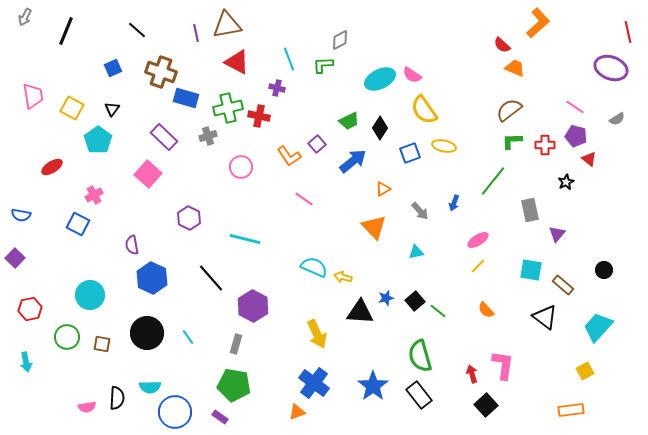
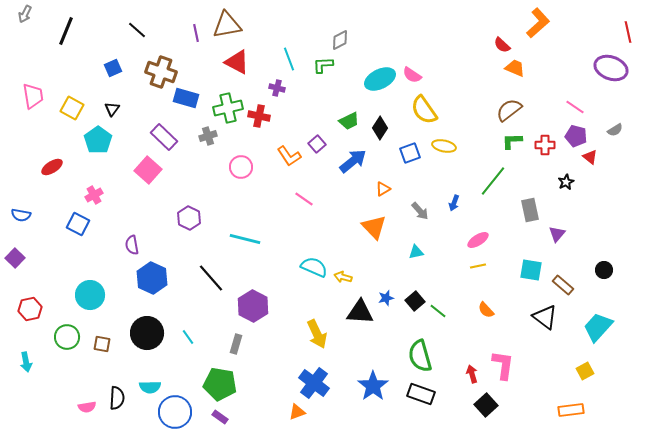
gray arrow at (25, 17): moved 3 px up
gray semicircle at (617, 119): moved 2 px left, 11 px down
red triangle at (589, 159): moved 1 px right, 2 px up
pink square at (148, 174): moved 4 px up
yellow line at (478, 266): rotated 35 degrees clockwise
green pentagon at (234, 385): moved 14 px left, 1 px up
black rectangle at (419, 395): moved 2 px right, 1 px up; rotated 32 degrees counterclockwise
